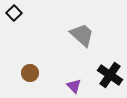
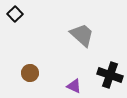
black square: moved 1 px right, 1 px down
black cross: rotated 15 degrees counterclockwise
purple triangle: rotated 21 degrees counterclockwise
